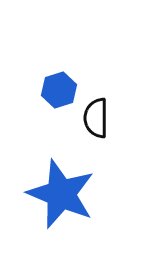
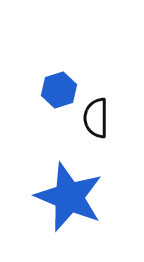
blue star: moved 8 px right, 3 px down
